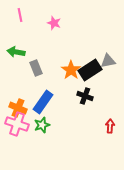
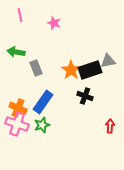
black rectangle: rotated 15 degrees clockwise
